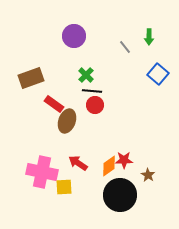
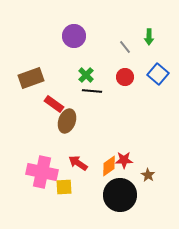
red circle: moved 30 px right, 28 px up
